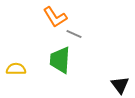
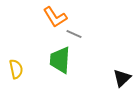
yellow semicircle: rotated 78 degrees clockwise
black triangle: moved 2 px right, 7 px up; rotated 24 degrees clockwise
